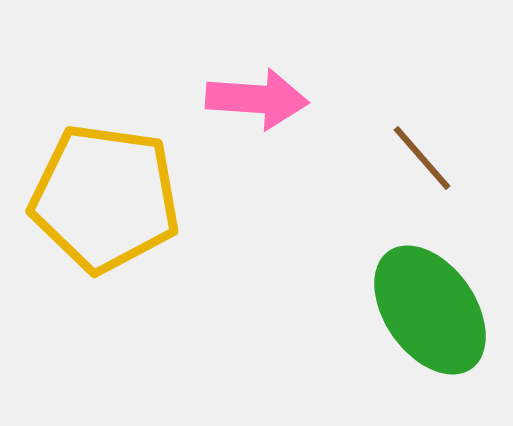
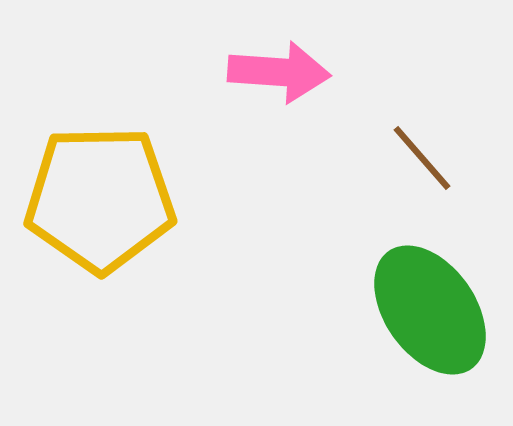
pink arrow: moved 22 px right, 27 px up
yellow pentagon: moved 5 px left, 1 px down; rotated 9 degrees counterclockwise
